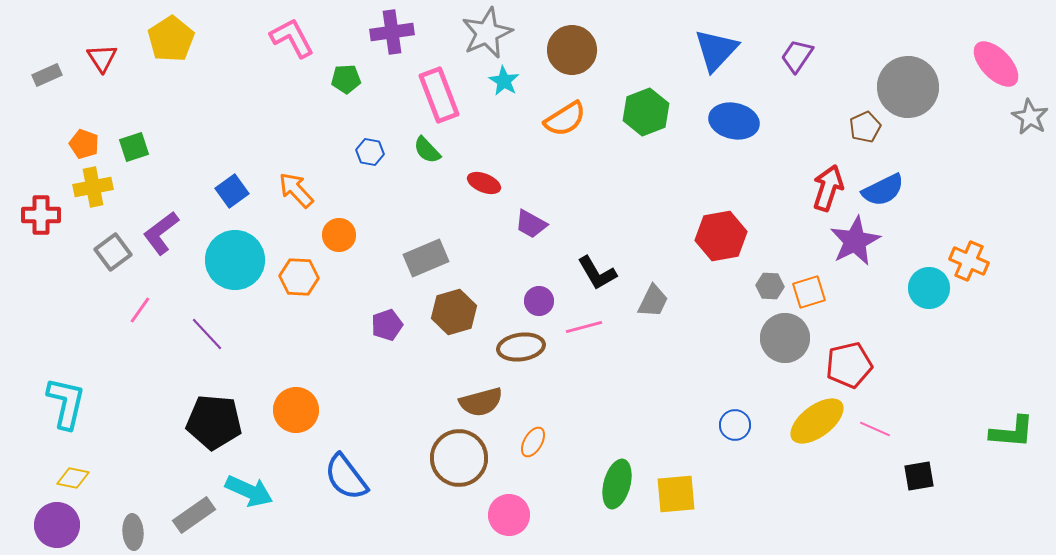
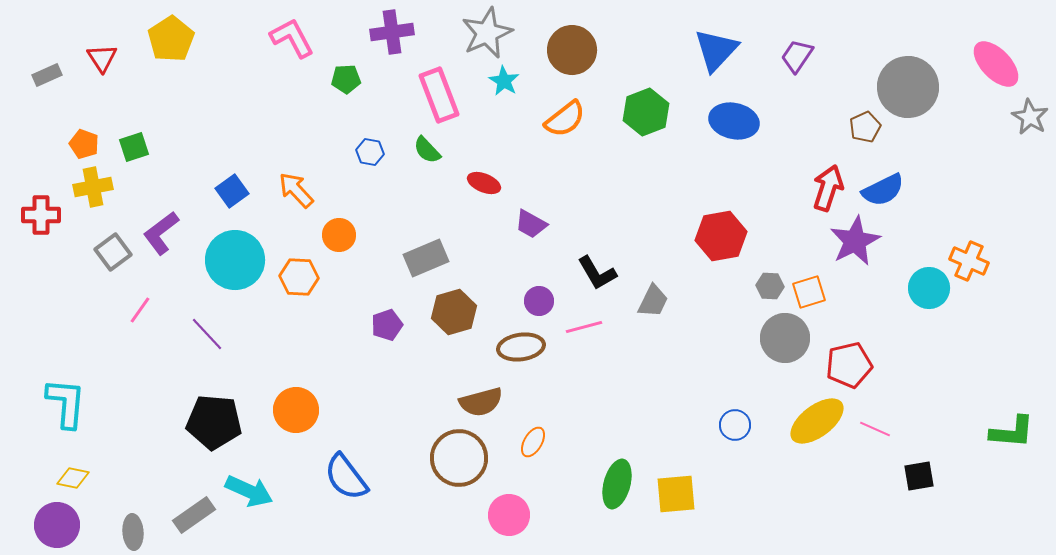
orange semicircle at (565, 119): rotated 6 degrees counterclockwise
cyan L-shape at (66, 403): rotated 8 degrees counterclockwise
